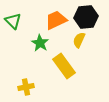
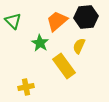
orange trapezoid: moved 1 px right, 1 px down; rotated 15 degrees counterclockwise
yellow semicircle: moved 6 px down
